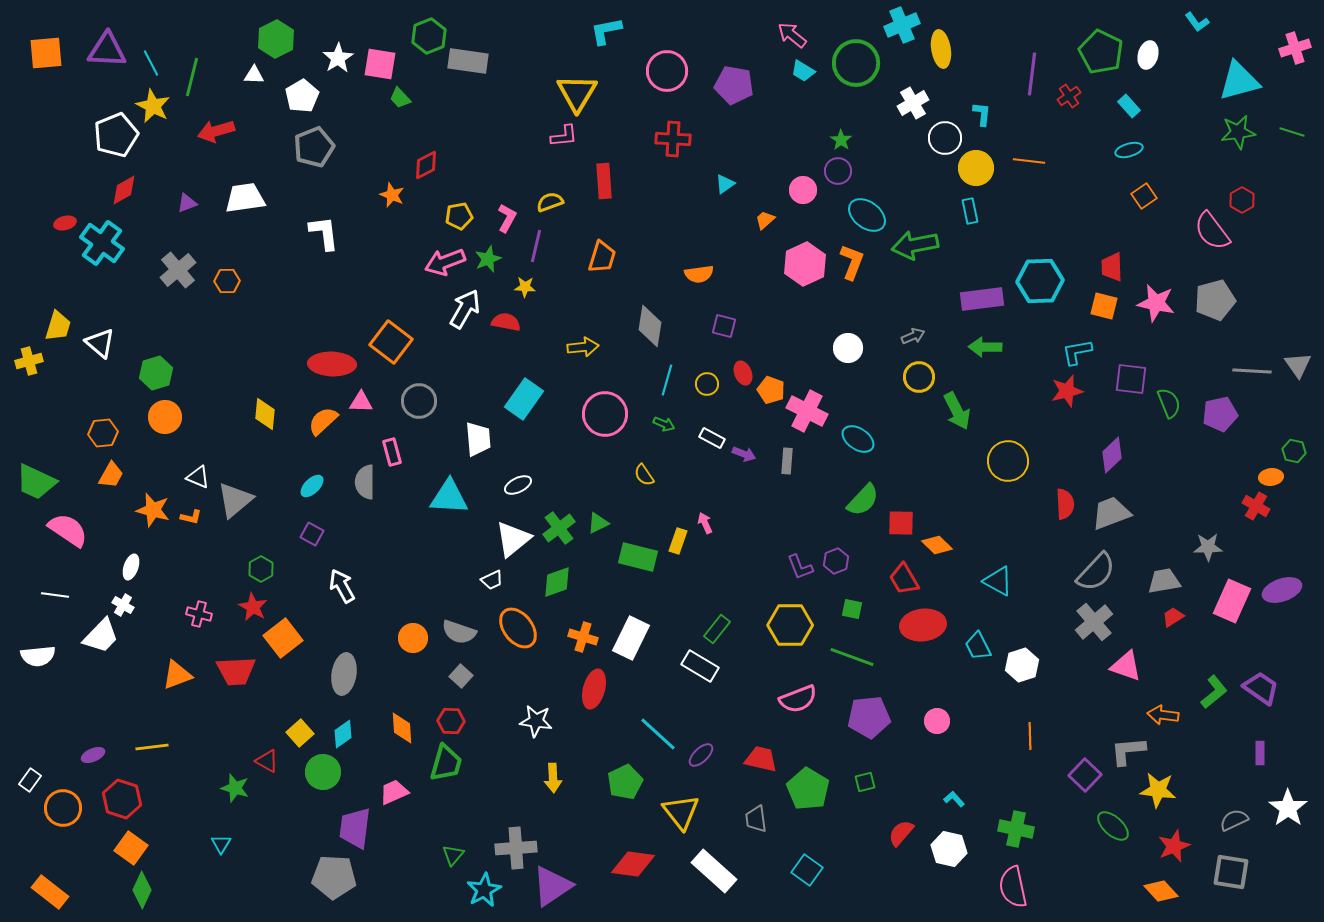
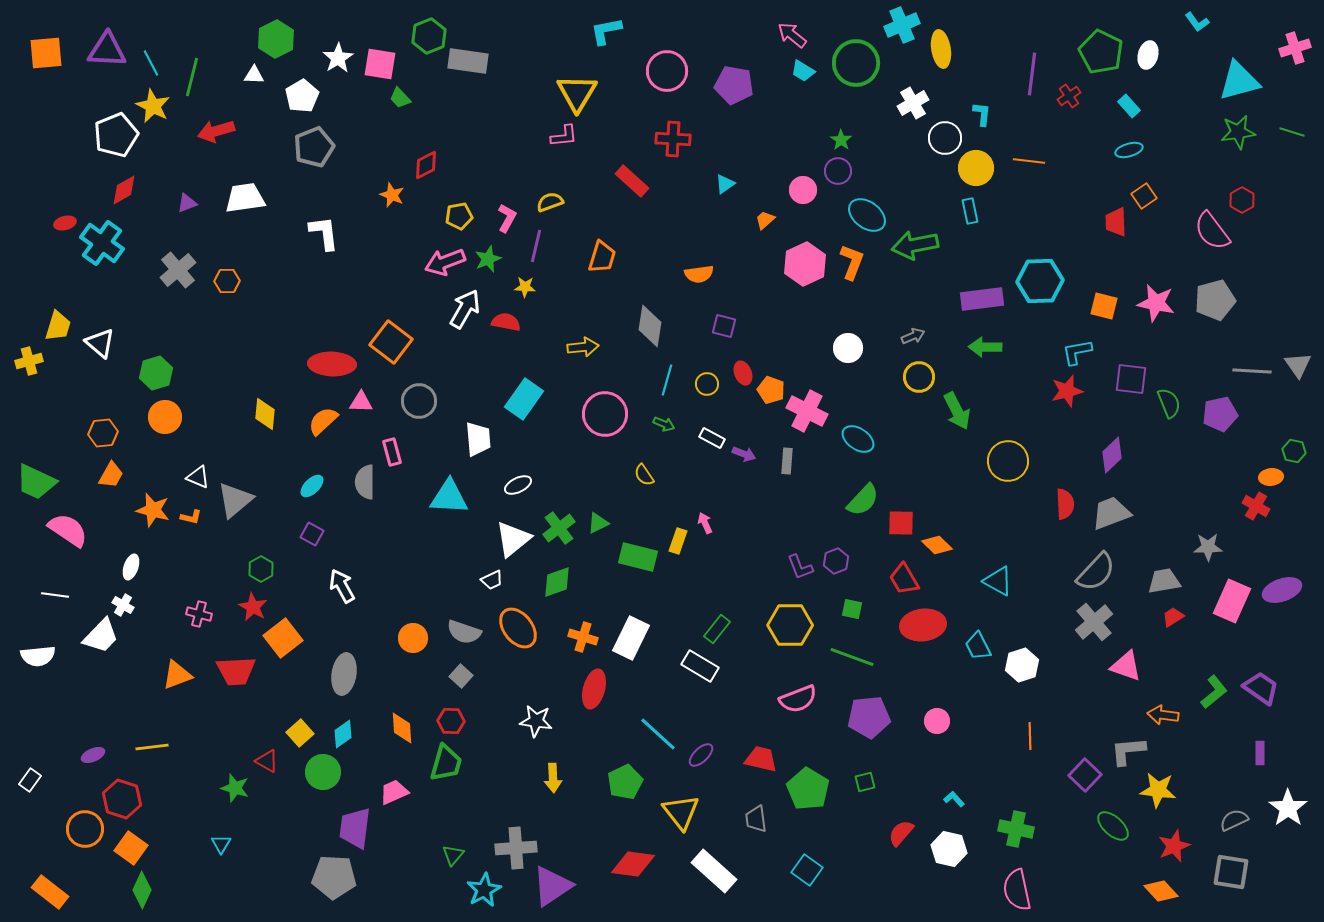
red rectangle at (604, 181): moved 28 px right; rotated 44 degrees counterclockwise
red trapezoid at (1112, 267): moved 4 px right, 45 px up
gray semicircle at (459, 632): moved 5 px right
orange circle at (63, 808): moved 22 px right, 21 px down
pink semicircle at (1013, 887): moved 4 px right, 3 px down
